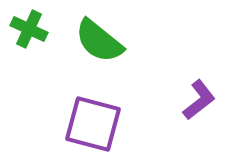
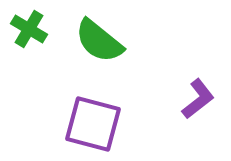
green cross: rotated 6 degrees clockwise
purple L-shape: moved 1 px left, 1 px up
